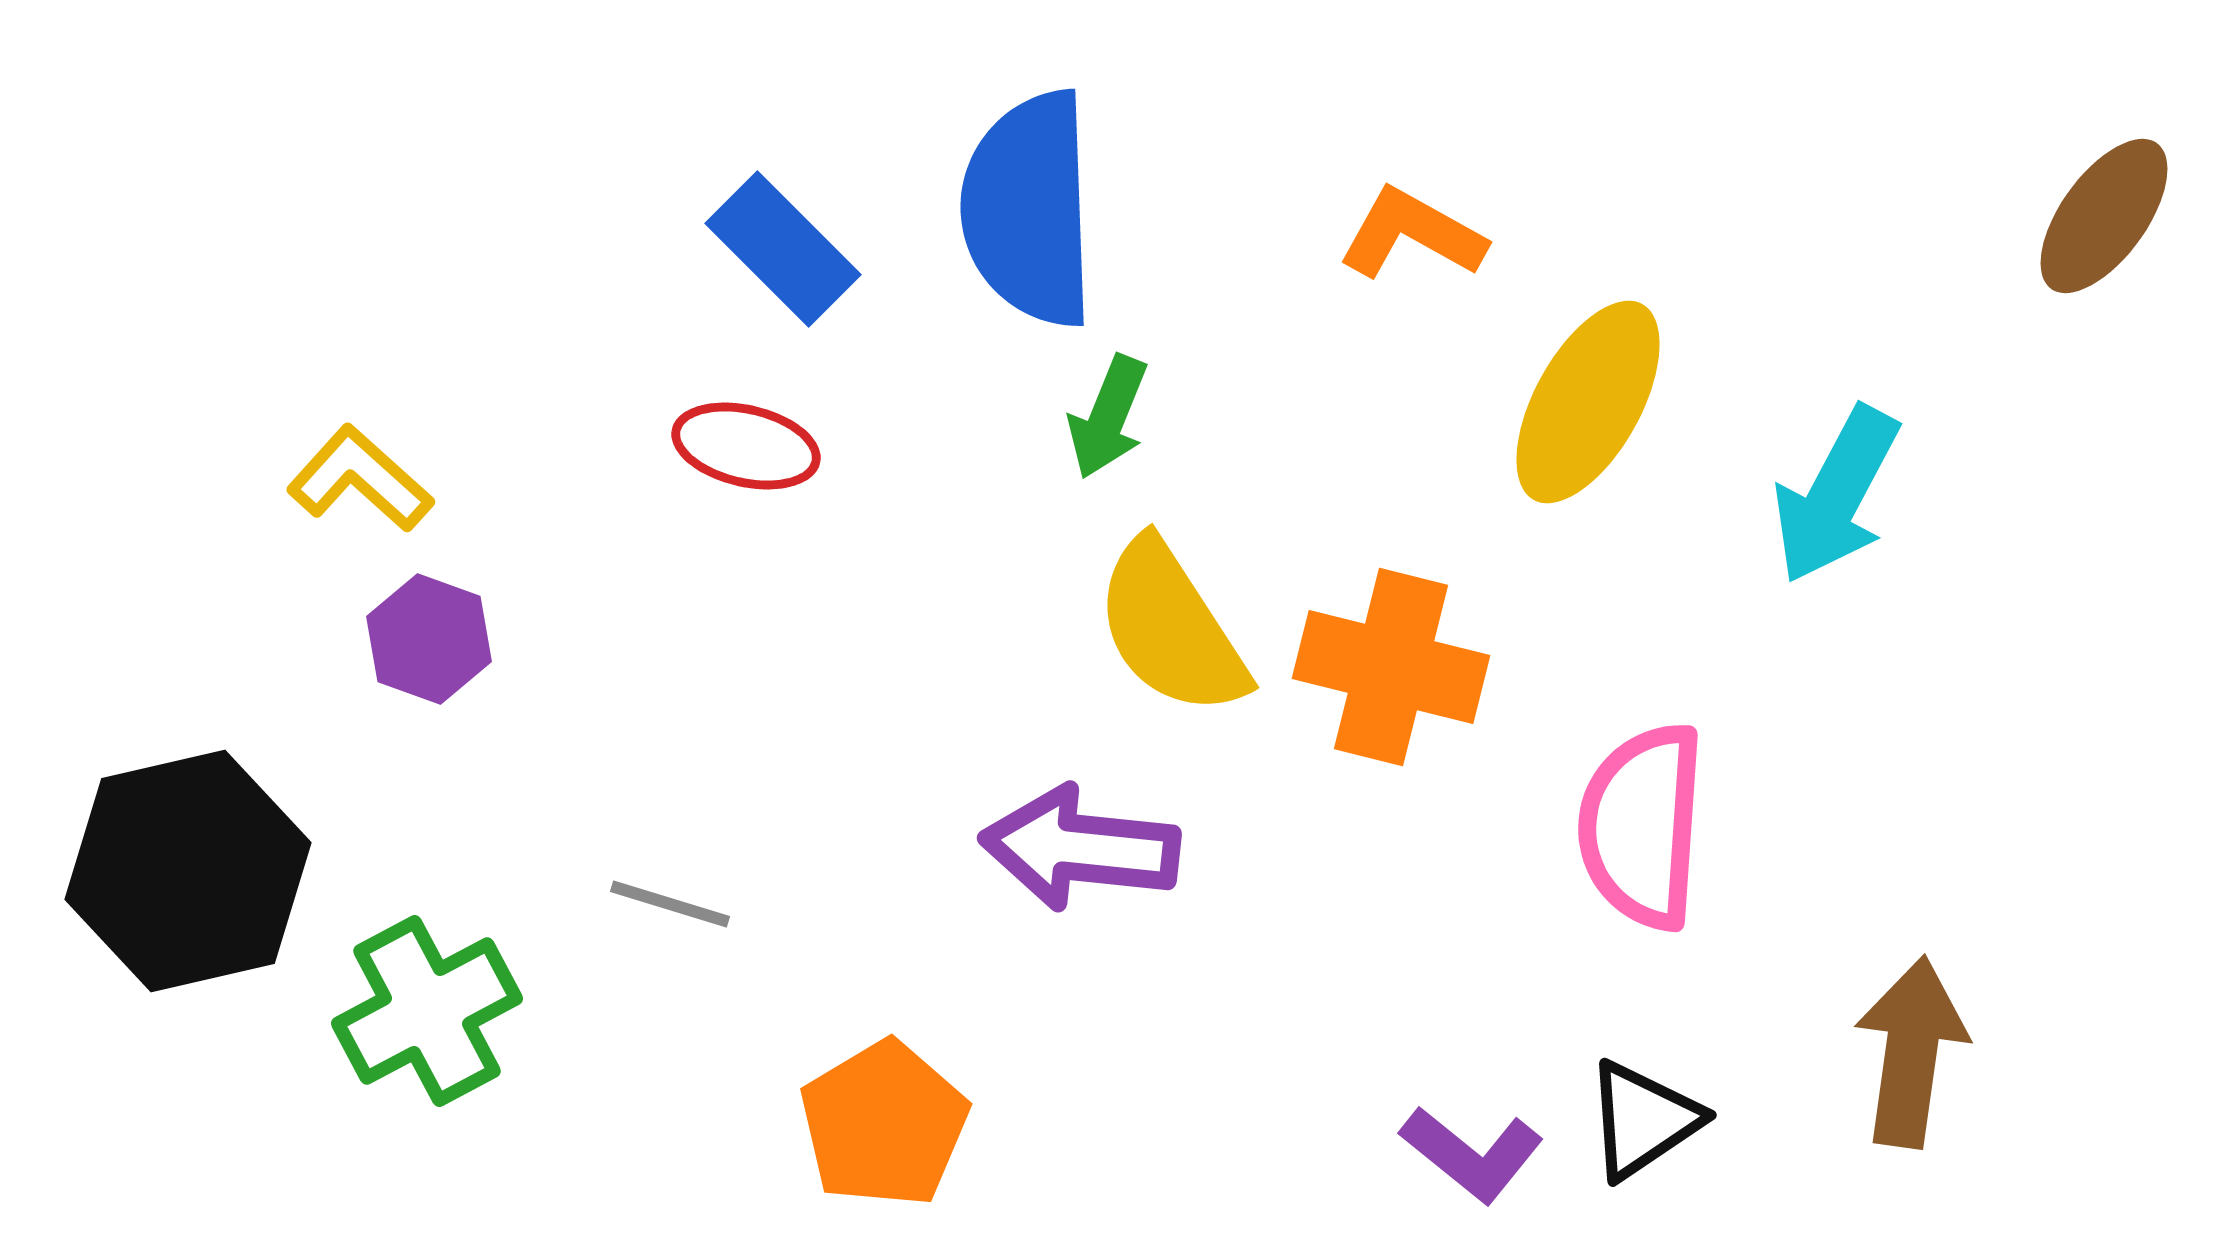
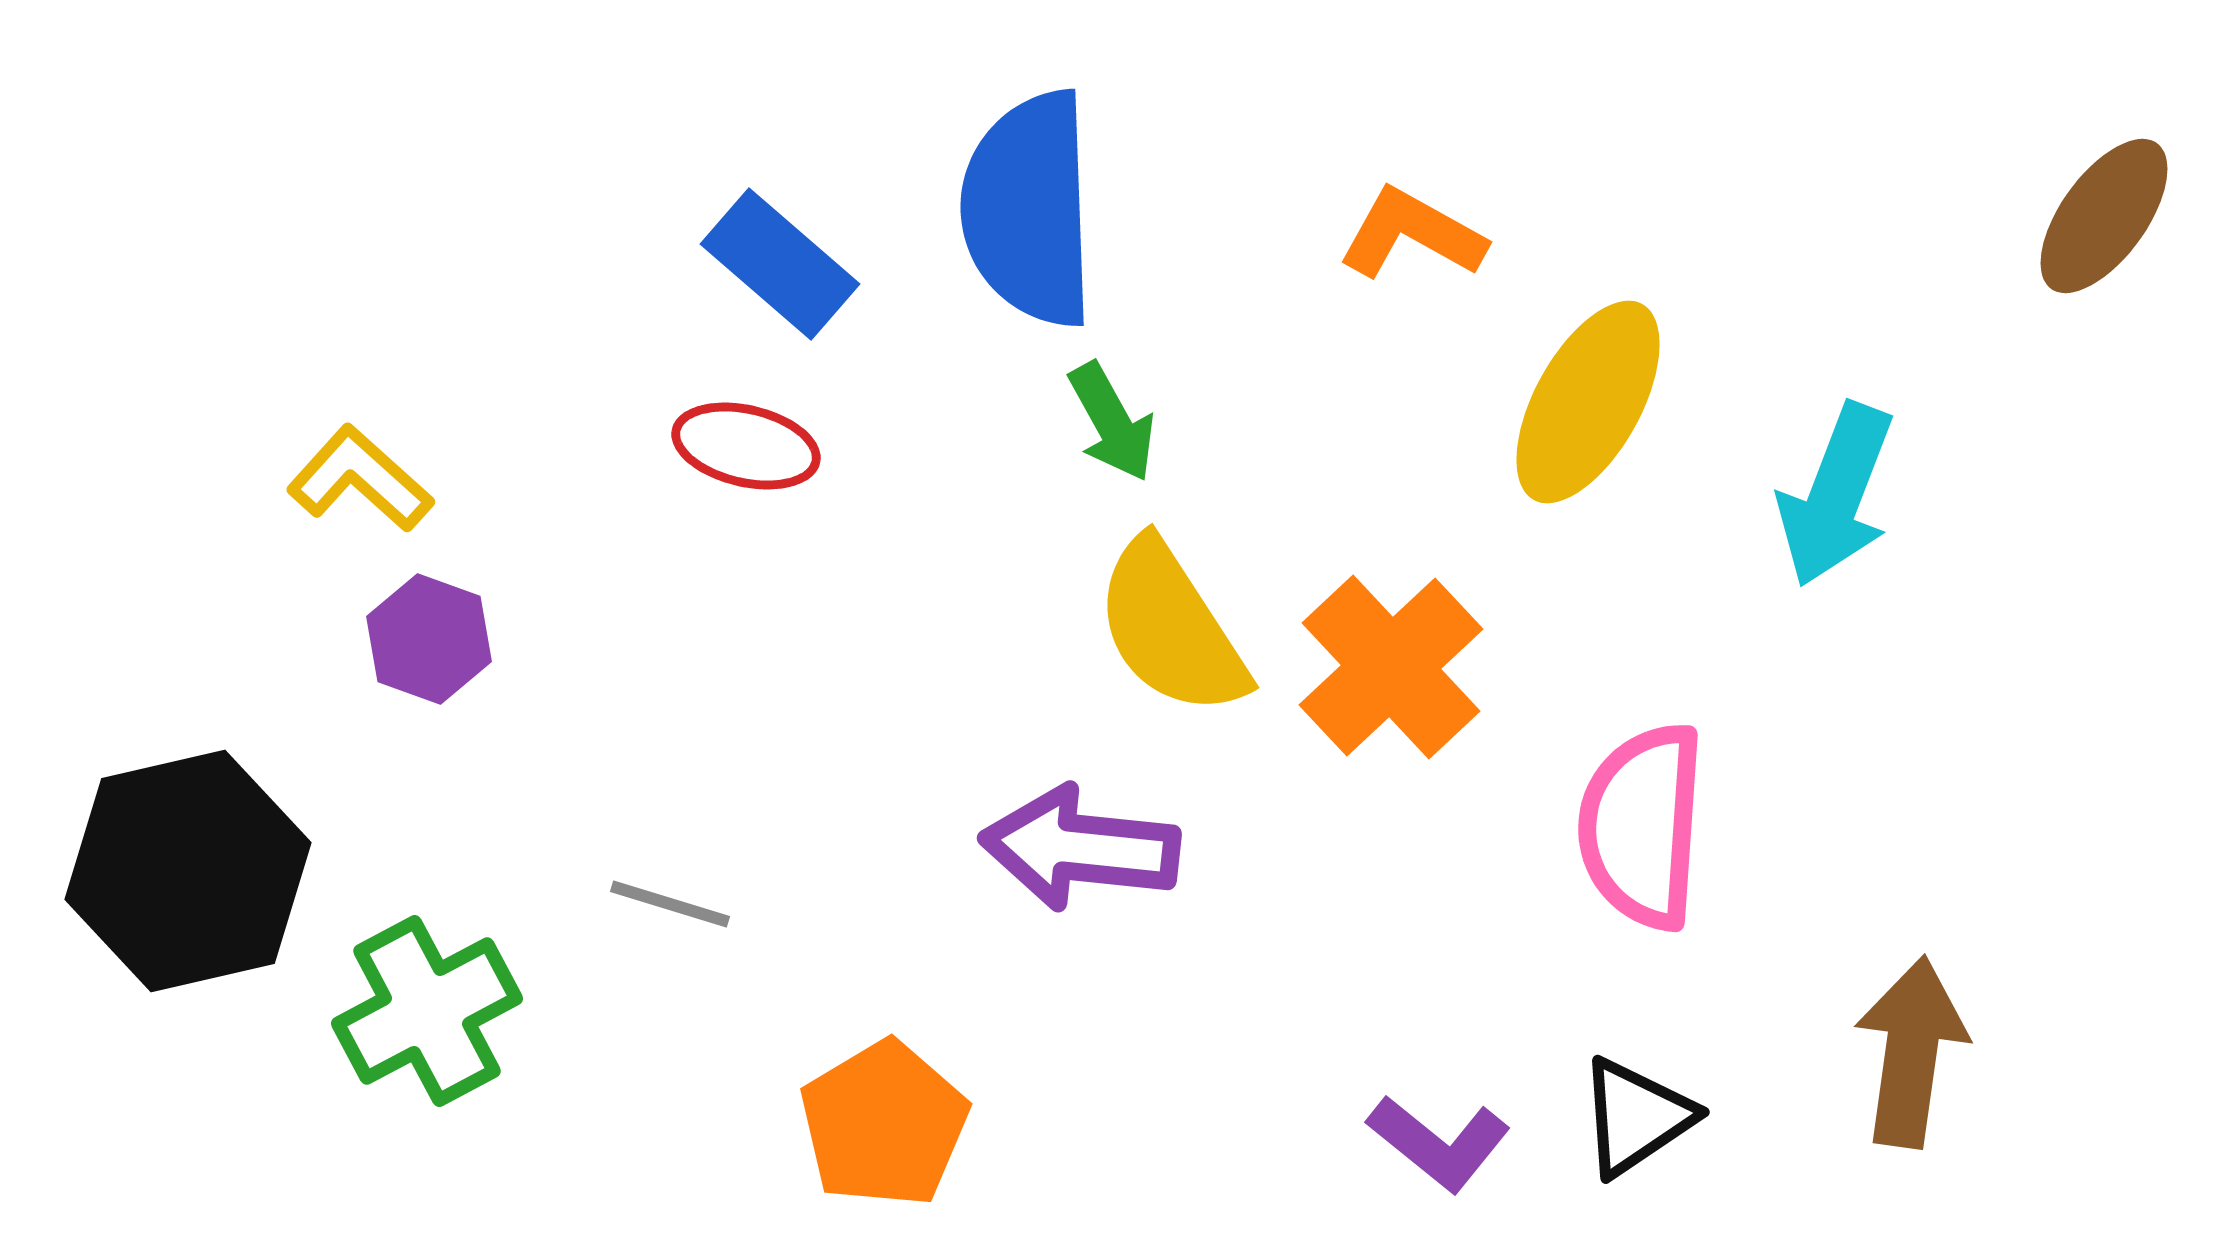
blue rectangle: moved 3 px left, 15 px down; rotated 4 degrees counterclockwise
green arrow: moved 4 px right, 5 px down; rotated 51 degrees counterclockwise
cyan arrow: rotated 7 degrees counterclockwise
orange cross: rotated 33 degrees clockwise
black triangle: moved 7 px left, 3 px up
purple L-shape: moved 33 px left, 11 px up
